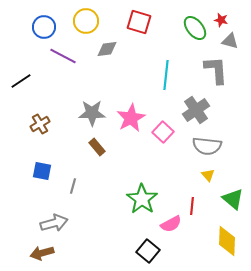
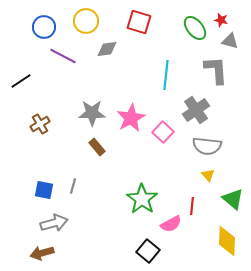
blue square: moved 2 px right, 19 px down
